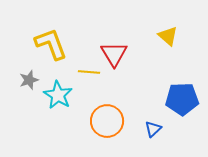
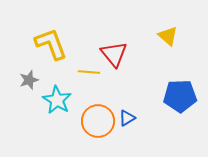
red triangle: rotated 8 degrees counterclockwise
cyan star: moved 1 px left, 5 px down
blue pentagon: moved 2 px left, 3 px up
orange circle: moved 9 px left
blue triangle: moved 26 px left, 11 px up; rotated 12 degrees clockwise
